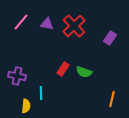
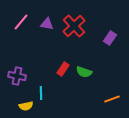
orange line: rotated 56 degrees clockwise
yellow semicircle: rotated 72 degrees clockwise
